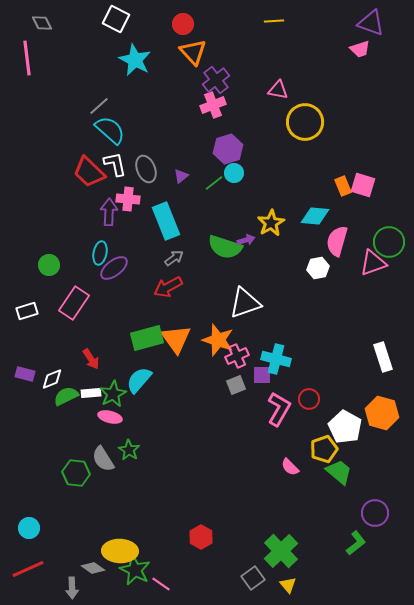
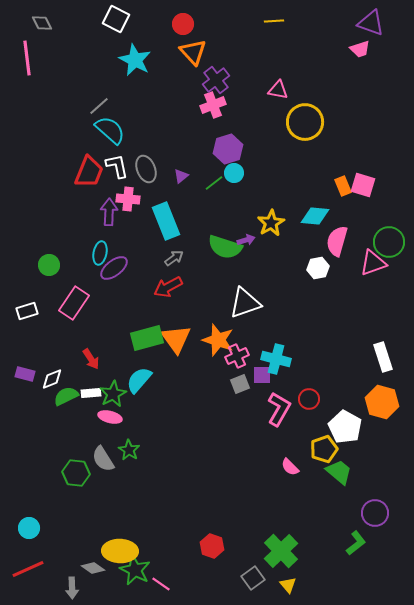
white L-shape at (115, 164): moved 2 px right, 2 px down
red trapezoid at (89, 172): rotated 112 degrees counterclockwise
gray square at (236, 385): moved 4 px right, 1 px up
orange hexagon at (382, 413): moved 11 px up
red hexagon at (201, 537): moved 11 px right, 9 px down; rotated 10 degrees counterclockwise
